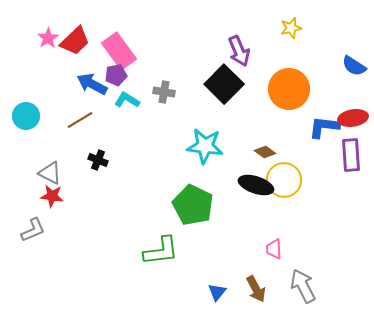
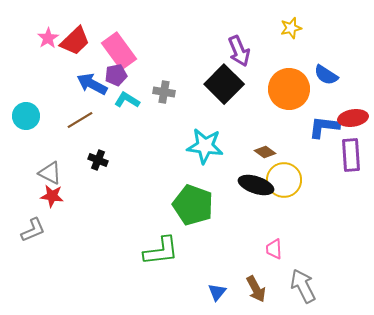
blue semicircle: moved 28 px left, 9 px down
green pentagon: rotated 6 degrees counterclockwise
